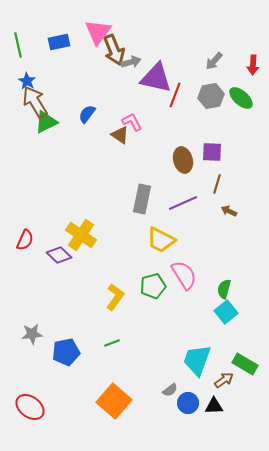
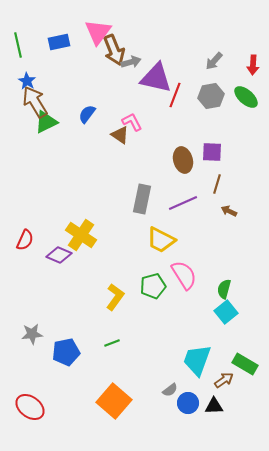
green ellipse at (241, 98): moved 5 px right, 1 px up
purple diamond at (59, 255): rotated 20 degrees counterclockwise
